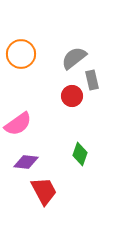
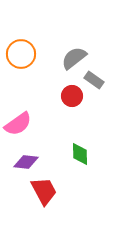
gray rectangle: moved 2 px right; rotated 42 degrees counterclockwise
green diamond: rotated 20 degrees counterclockwise
